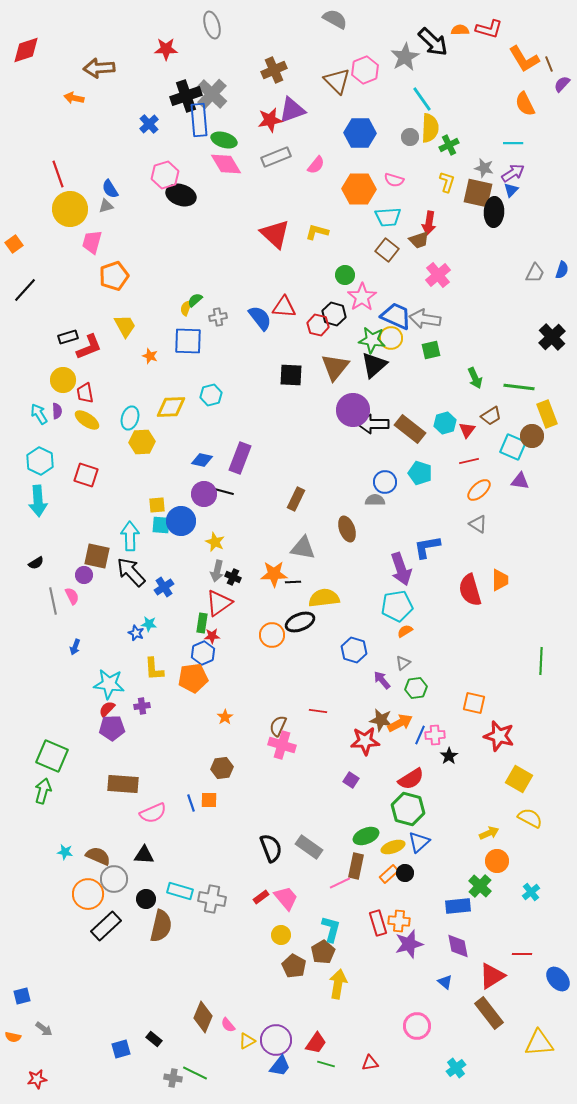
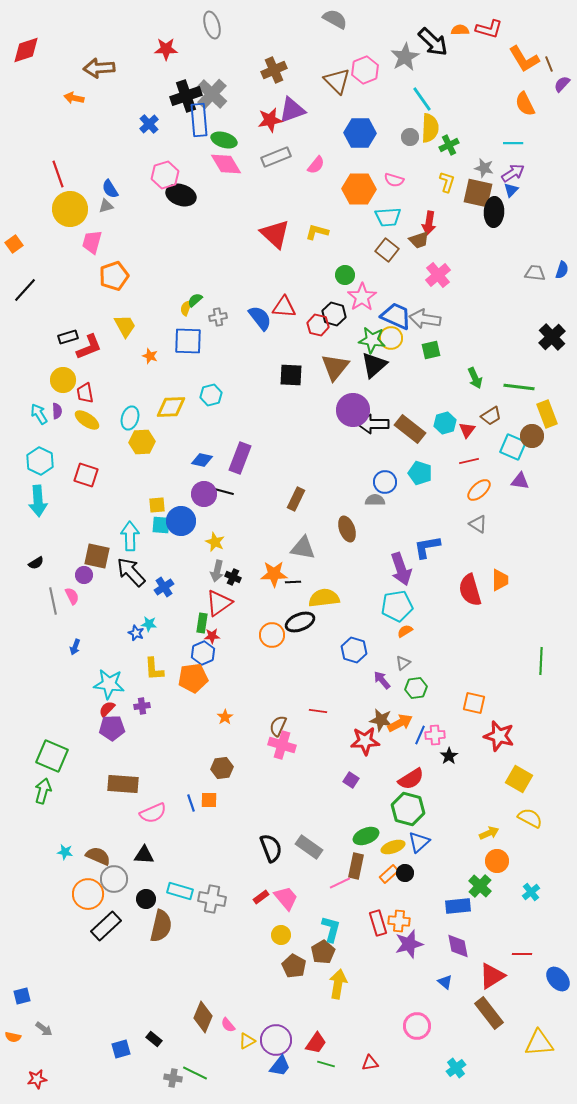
gray trapezoid at (535, 273): rotated 110 degrees counterclockwise
